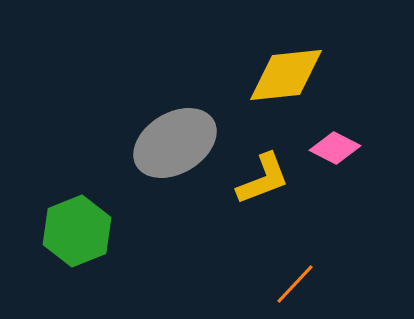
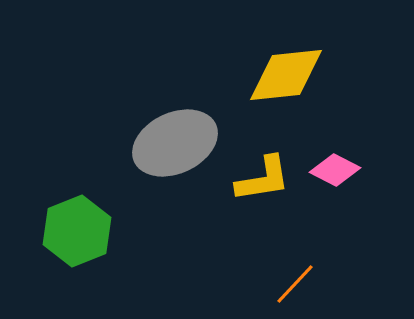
gray ellipse: rotated 6 degrees clockwise
pink diamond: moved 22 px down
yellow L-shape: rotated 12 degrees clockwise
